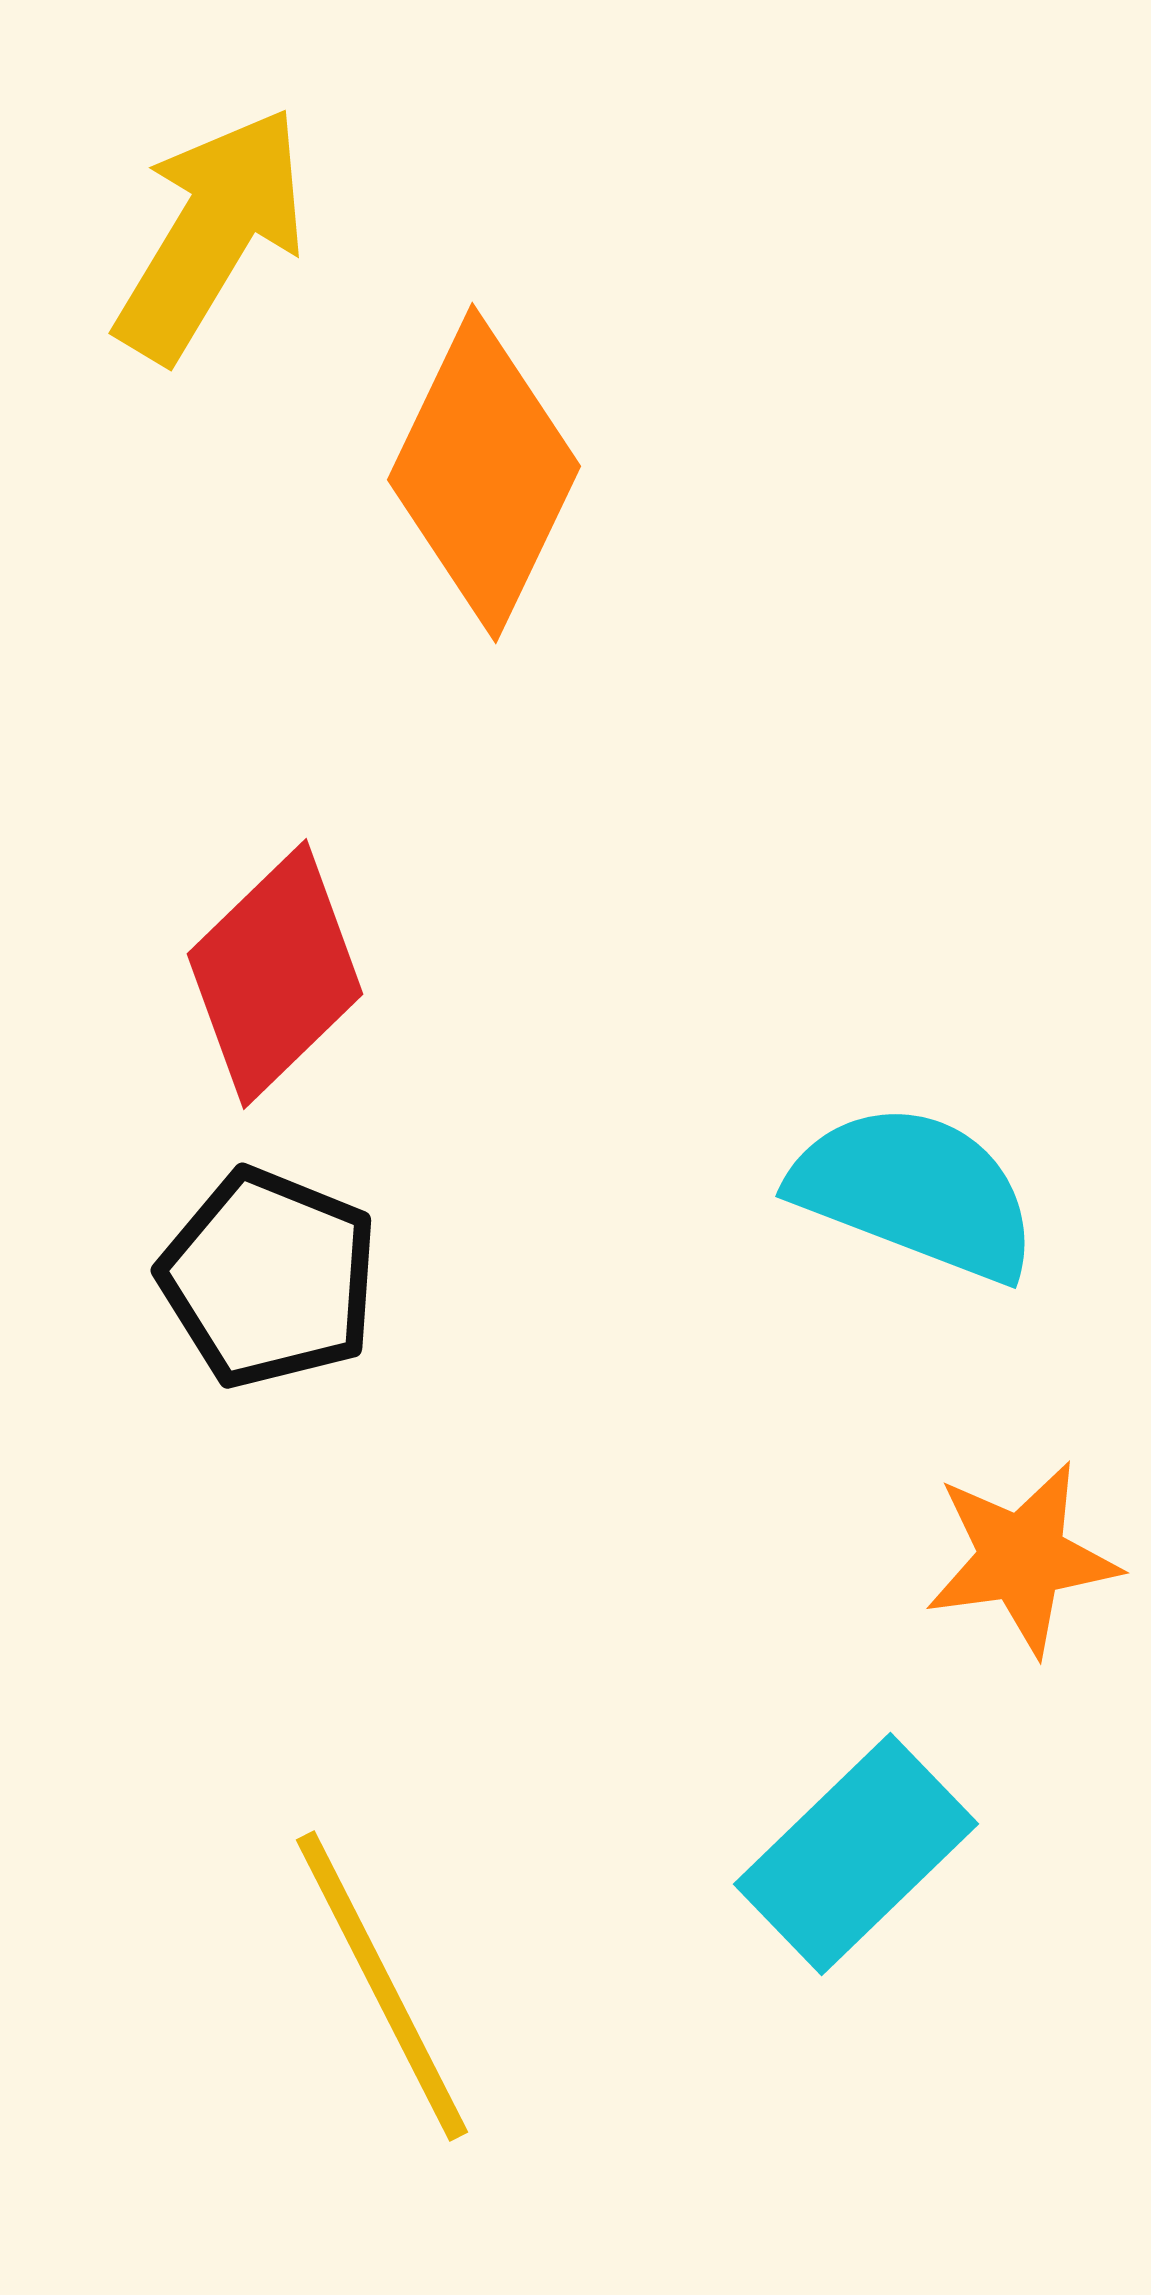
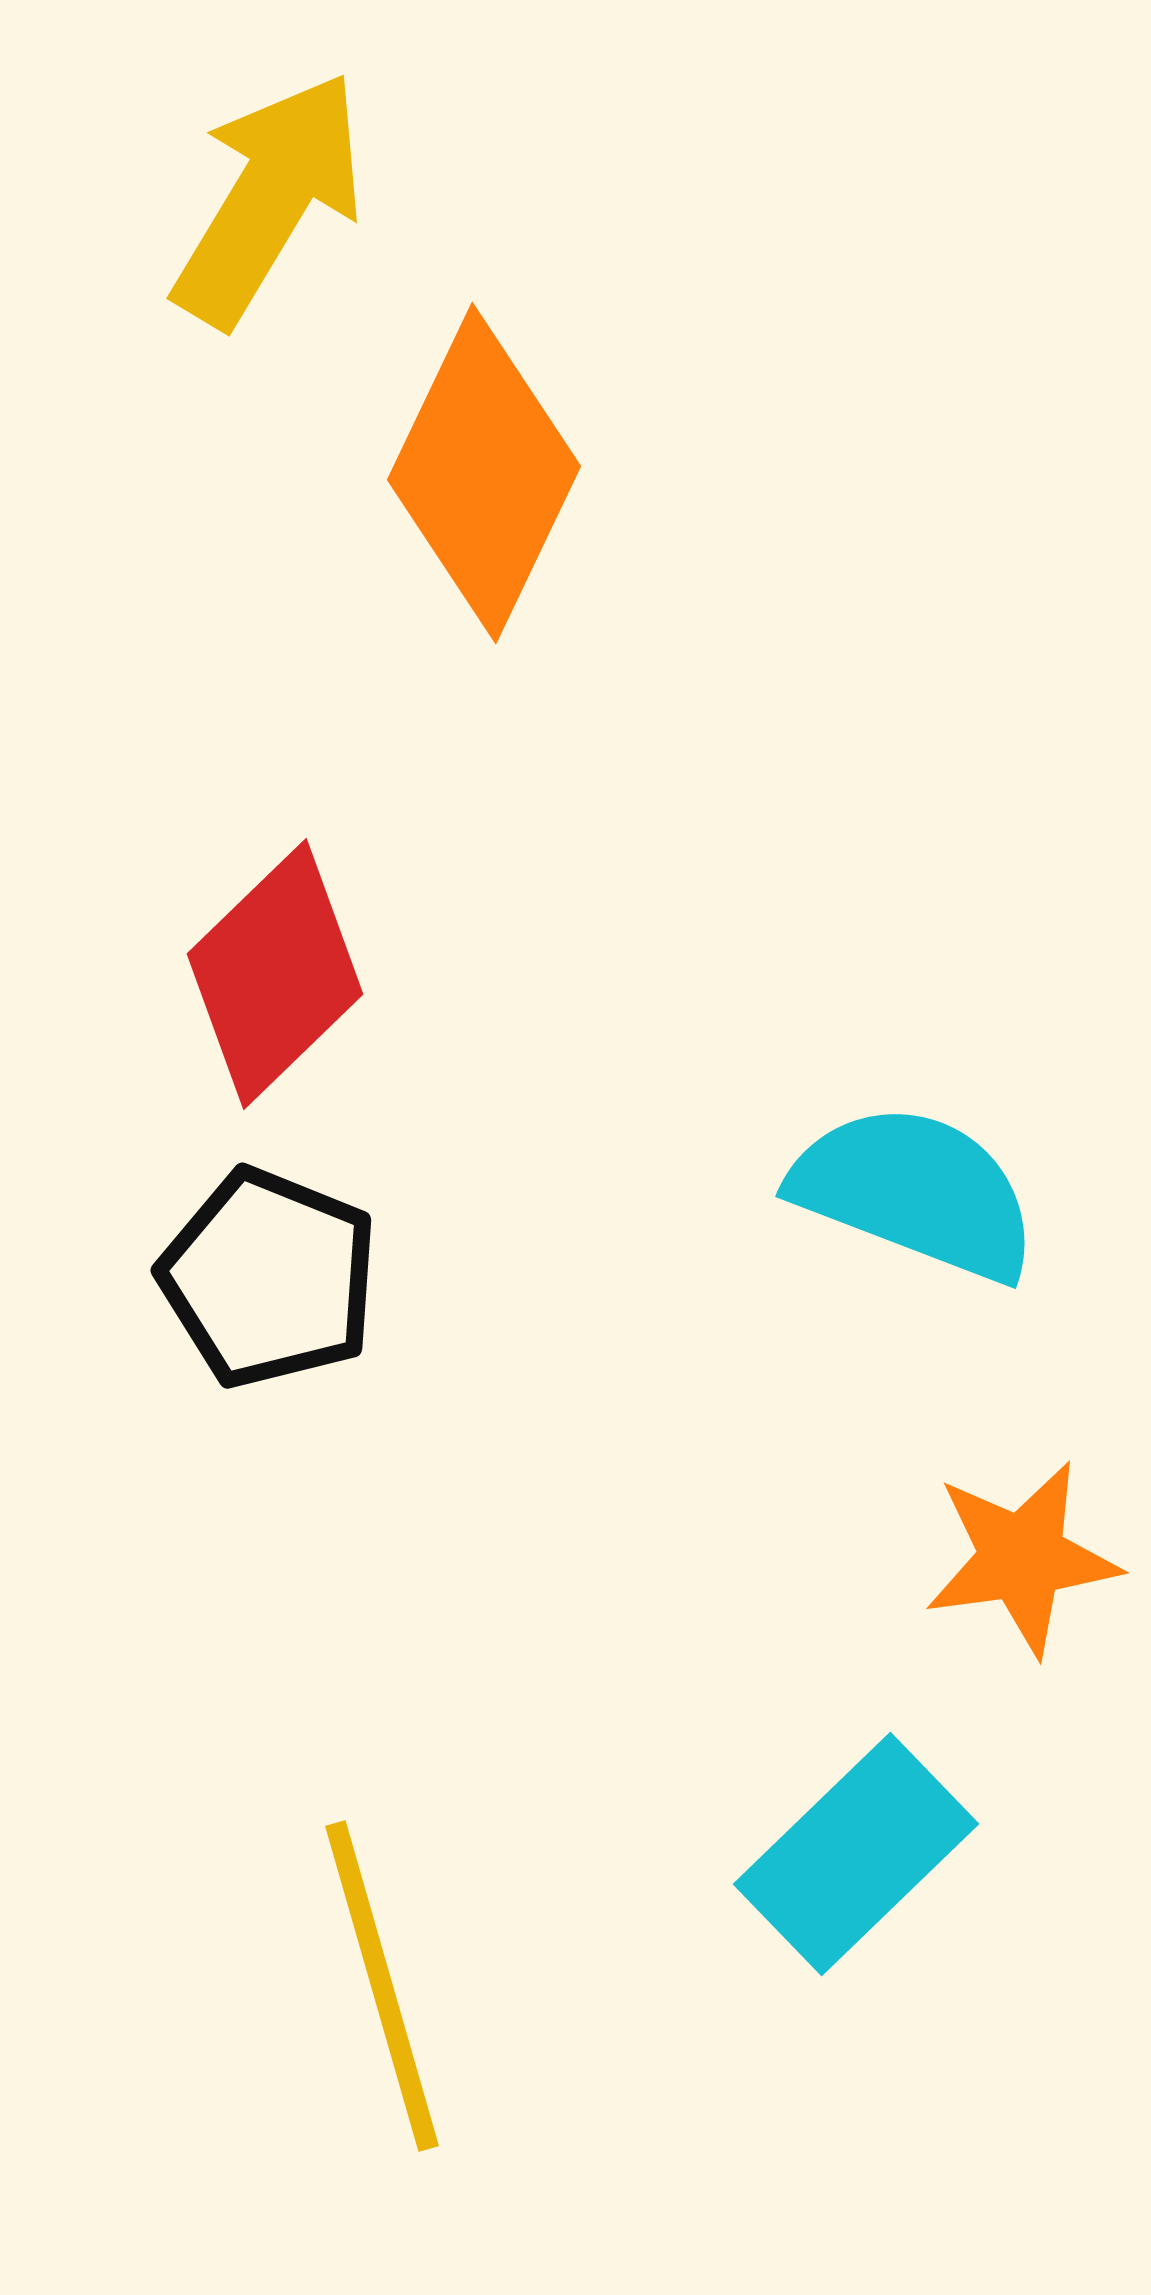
yellow arrow: moved 58 px right, 35 px up
yellow line: rotated 11 degrees clockwise
